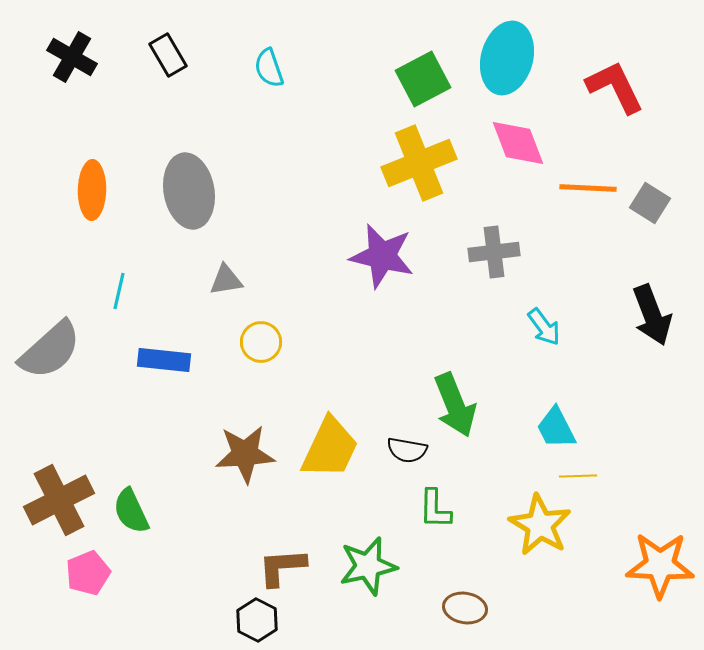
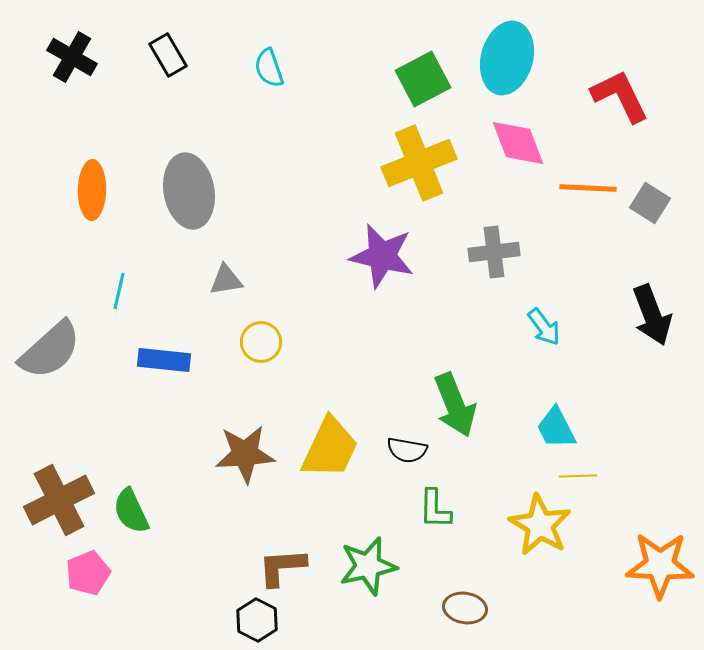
red L-shape: moved 5 px right, 9 px down
